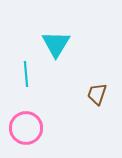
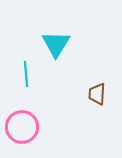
brown trapezoid: rotated 15 degrees counterclockwise
pink circle: moved 4 px left, 1 px up
